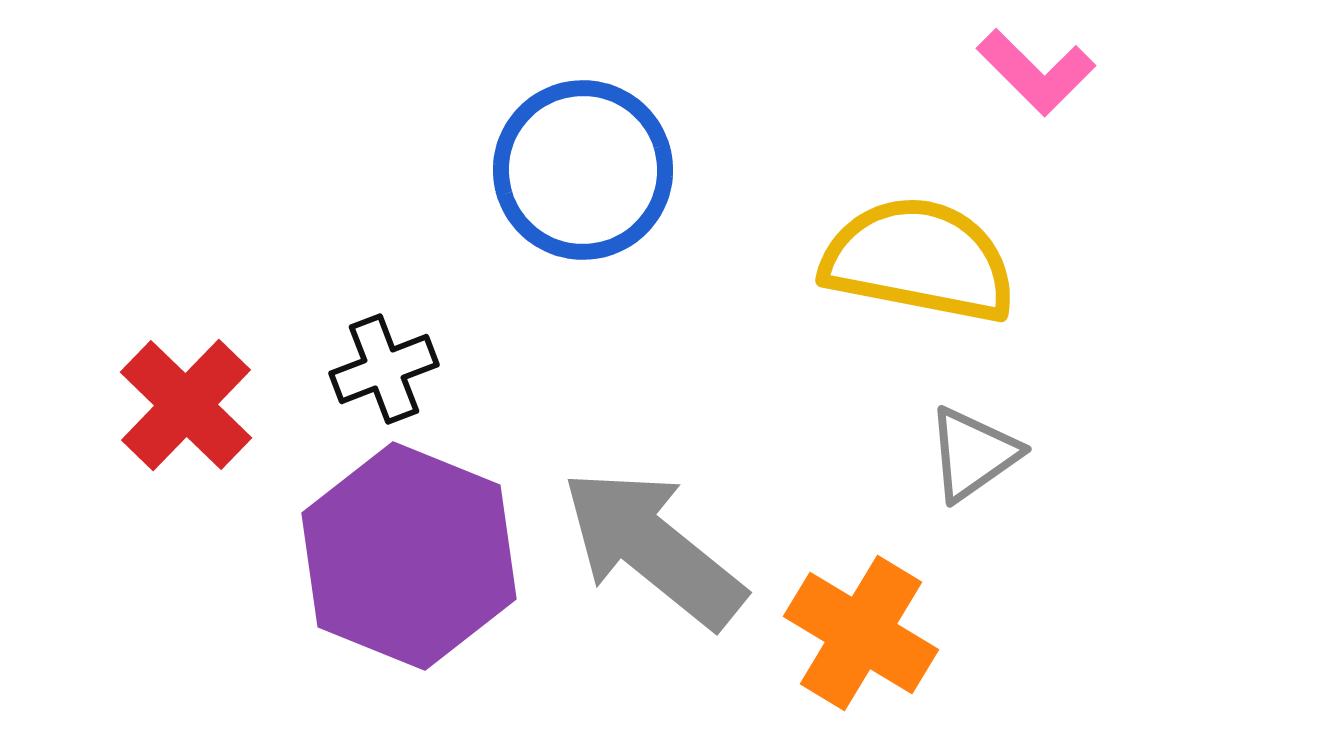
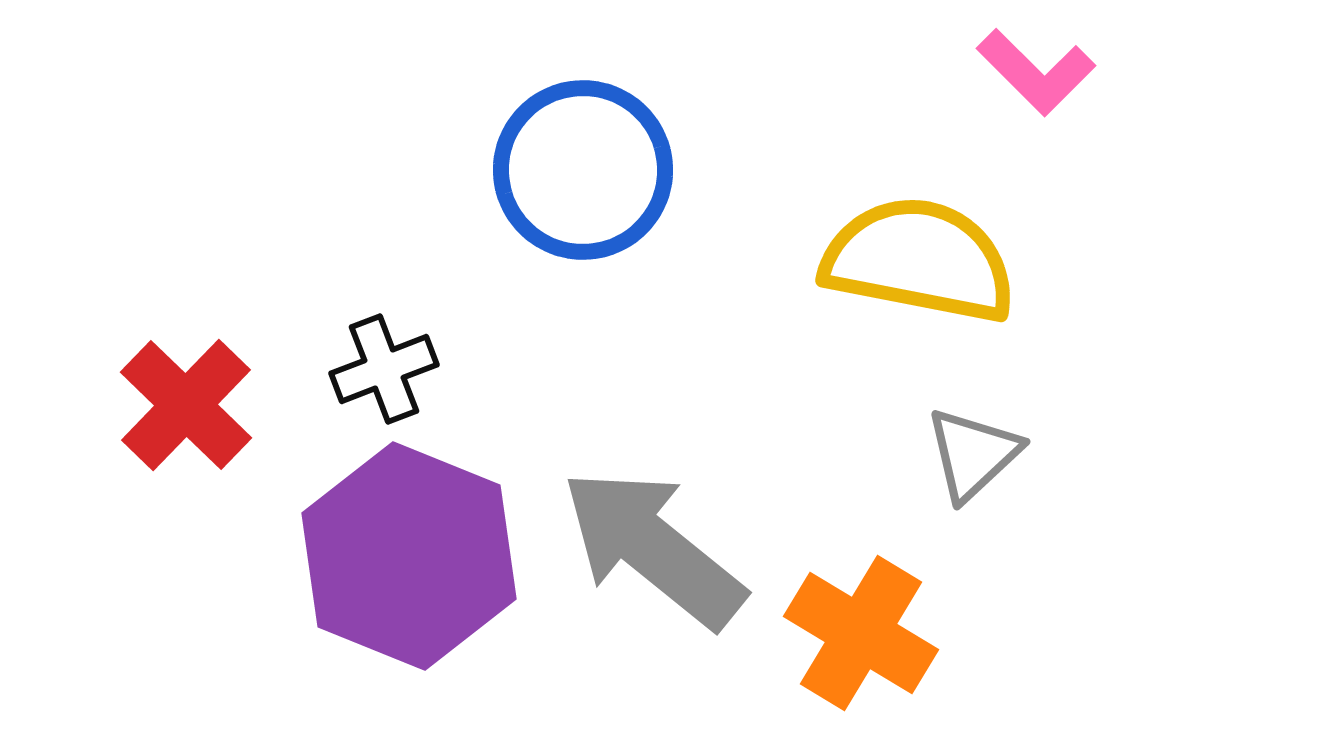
gray triangle: rotated 8 degrees counterclockwise
